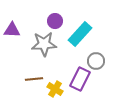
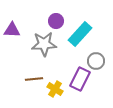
purple circle: moved 1 px right
